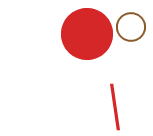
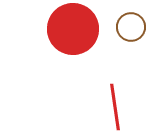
red circle: moved 14 px left, 5 px up
